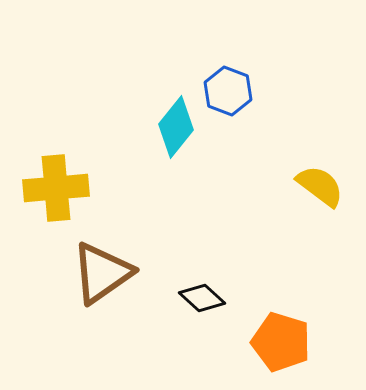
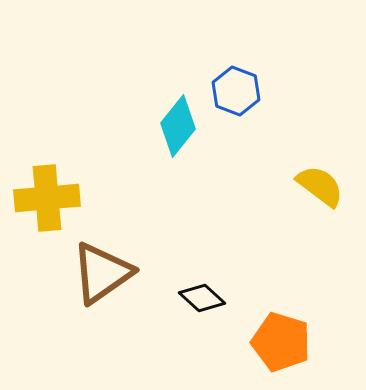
blue hexagon: moved 8 px right
cyan diamond: moved 2 px right, 1 px up
yellow cross: moved 9 px left, 10 px down
